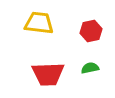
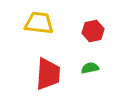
red hexagon: moved 2 px right
red trapezoid: rotated 84 degrees counterclockwise
